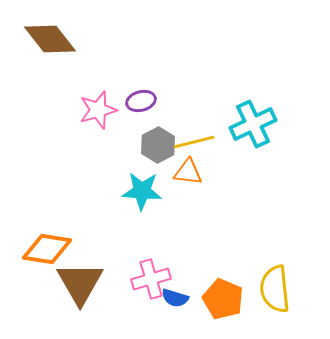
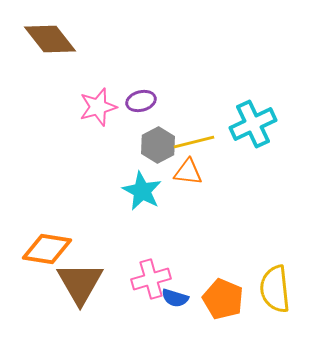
pink star: moved 3 px up
cyan star: rotated 24 degrees clockwise
